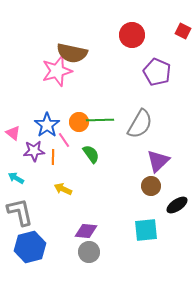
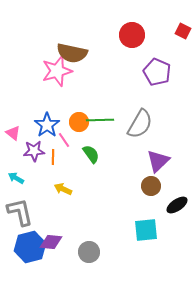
purple diamond: moved 35 px left, 11 px down
